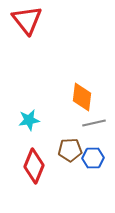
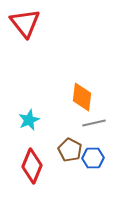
red triangle: moved 2 px left, 3 px down
cyan star: rotated 15 degrees counterclockwise
brown pentagon: rotated 30 degrees clockwise
red diamond: moved 2 px left
